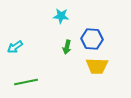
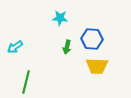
cyan star: moved 1 px left, 2 px down
green line: rotated 65 degrees counterclockwise
